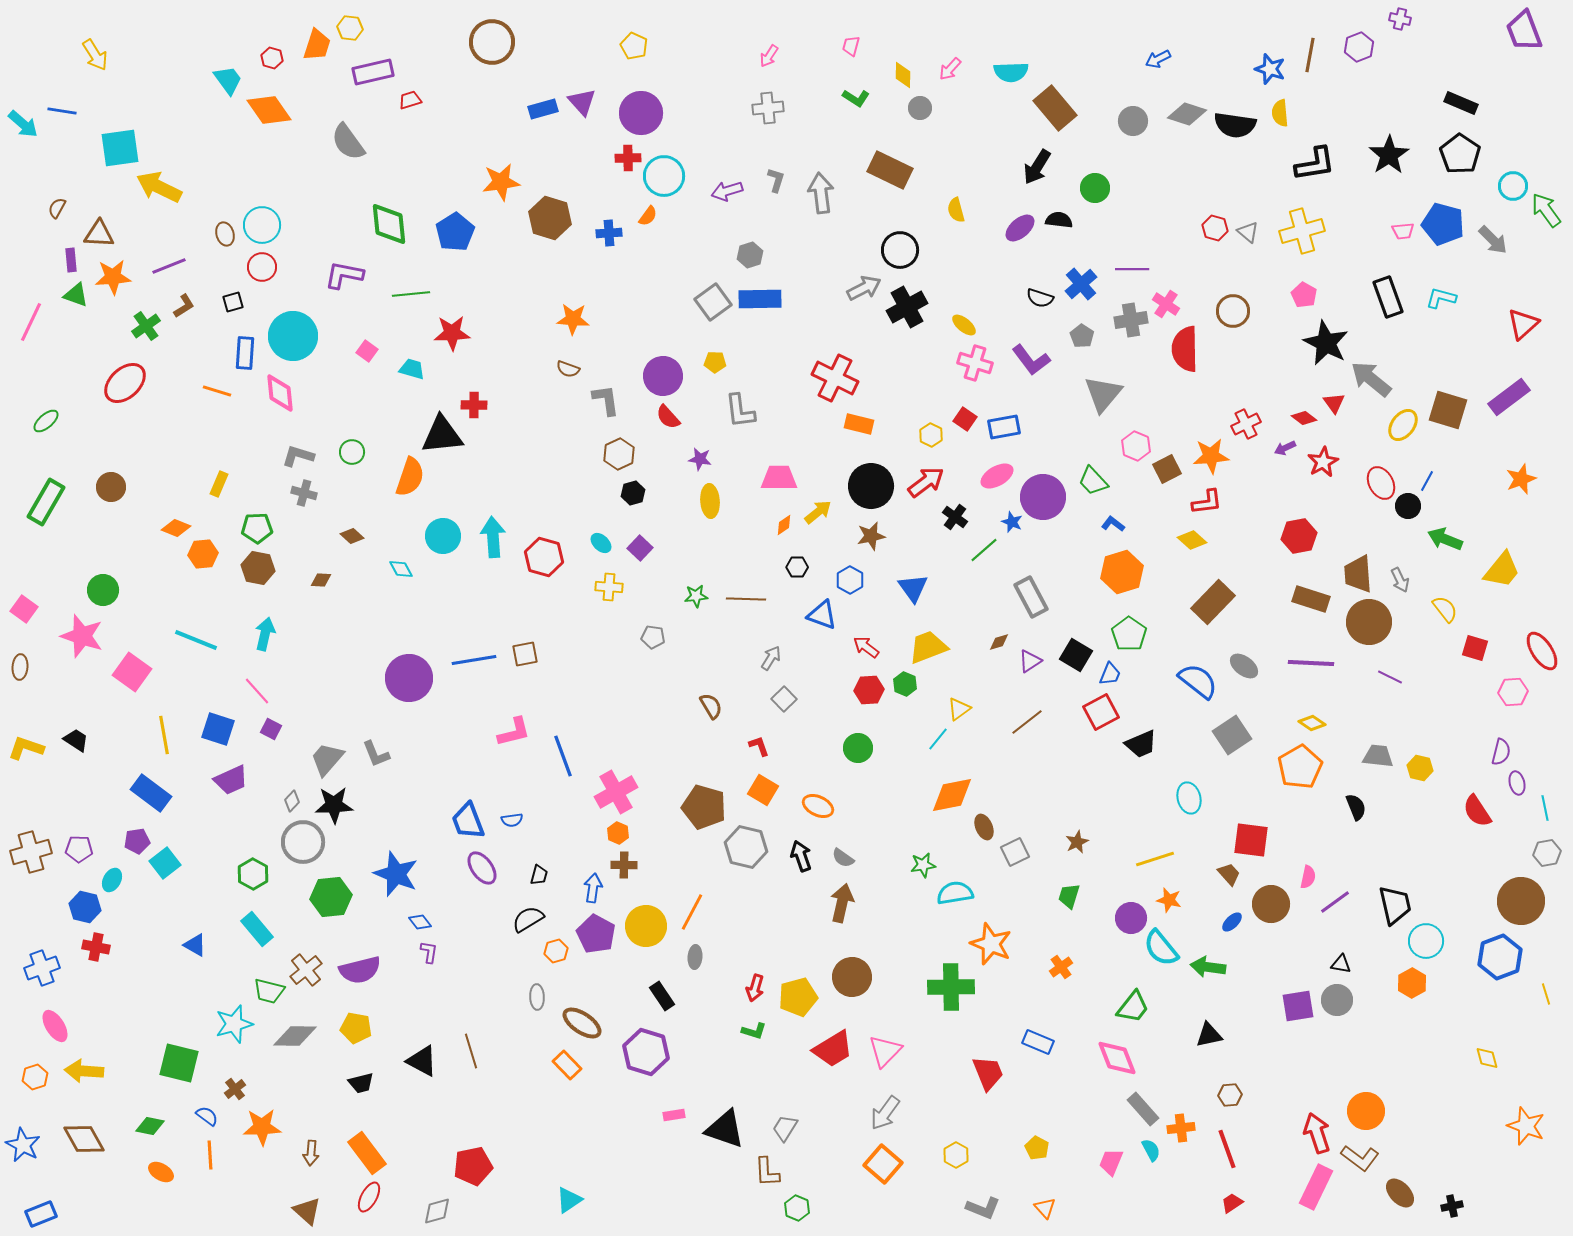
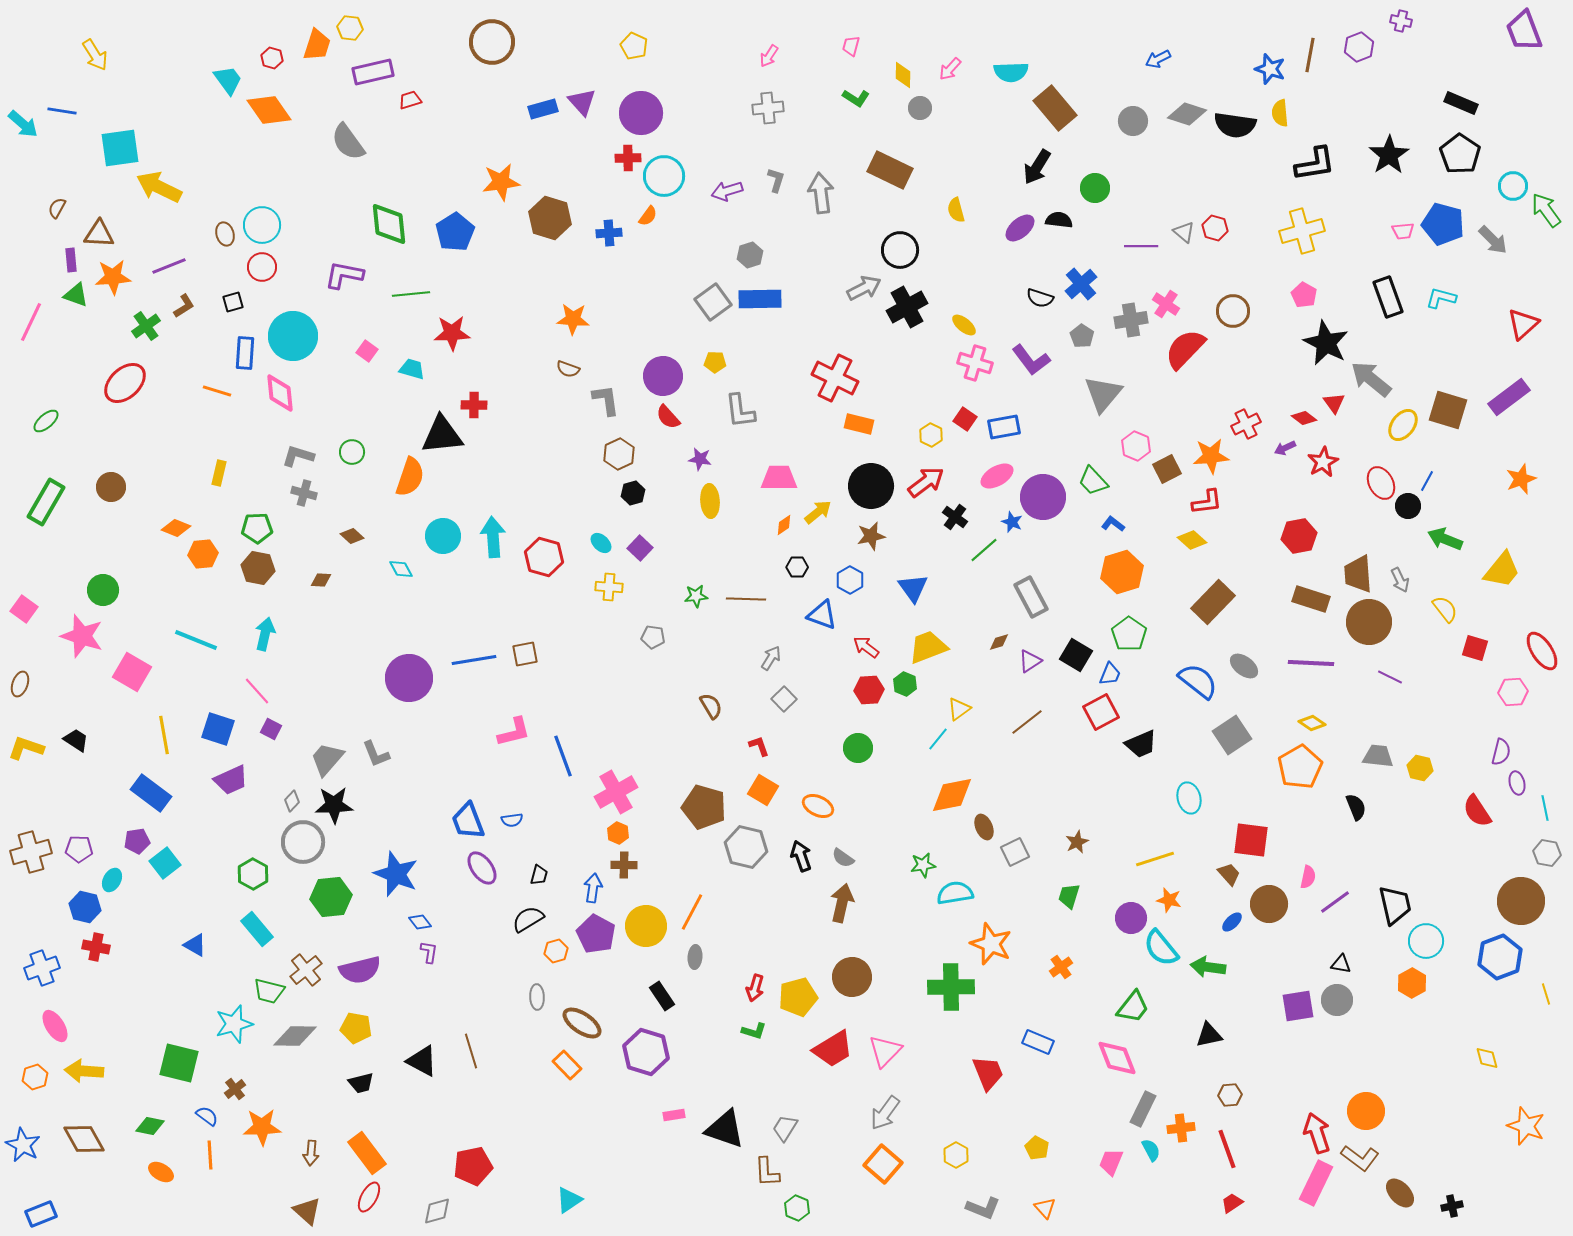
purple cross at (1400, 19): moved 1 px right, 2 px down
gray triangle at (1248, 232): moved 64 px left
purple line at (1132, 269): moved 9 px right, 23 px up
red semicircle at (1185, 349): rotated 45 degrees clockwise
yellow rectangle at (219, 484): moved 11 px up; rotated 10 degrees counterclockwise
brown ellipse at (20, 667): moved 17 px down; rotated 15 degrees clockwise
pink square at (132, 672): rotated 6 degrees counterclockwise
gray hexagon at (1547, 853): rotated 20 degrees clockwise
brown circle at (1271, 904): moved 2 px left
gray rectangle at (1143, 1109): rotated 68 degrees clockwise
pink rectangle at (1316, 1187): moved 4 px up
